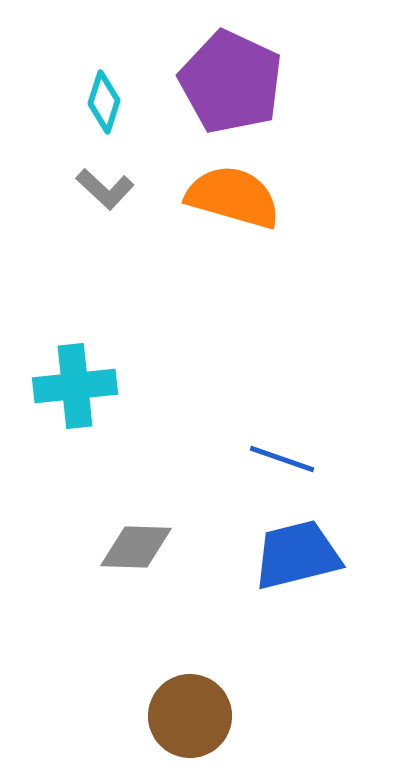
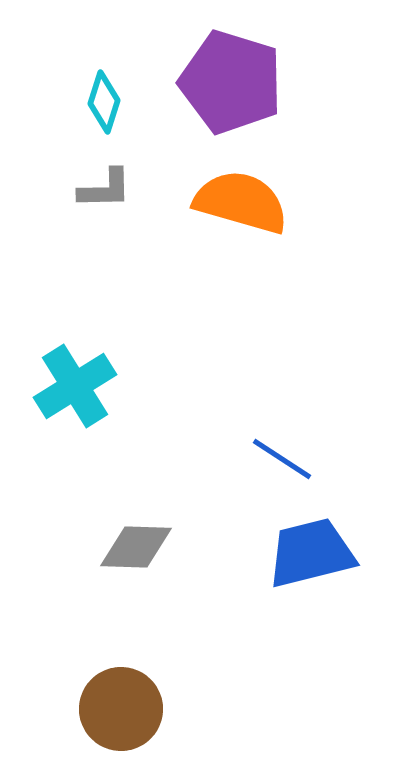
purple pentagon: rotated 8 degrees counterclockwise
gray L-shape: rotated 44 degrees counterclockwise
orange semicircle: moved 8 px right, 5 px down
cyan cross: rotated 26 degrees counterclockwise
blue line: rotated 14 degrees clockwise
blue trapezoid: moved 14 px right, 2 px up
brown circle: moved 69 px left, 7 px up
